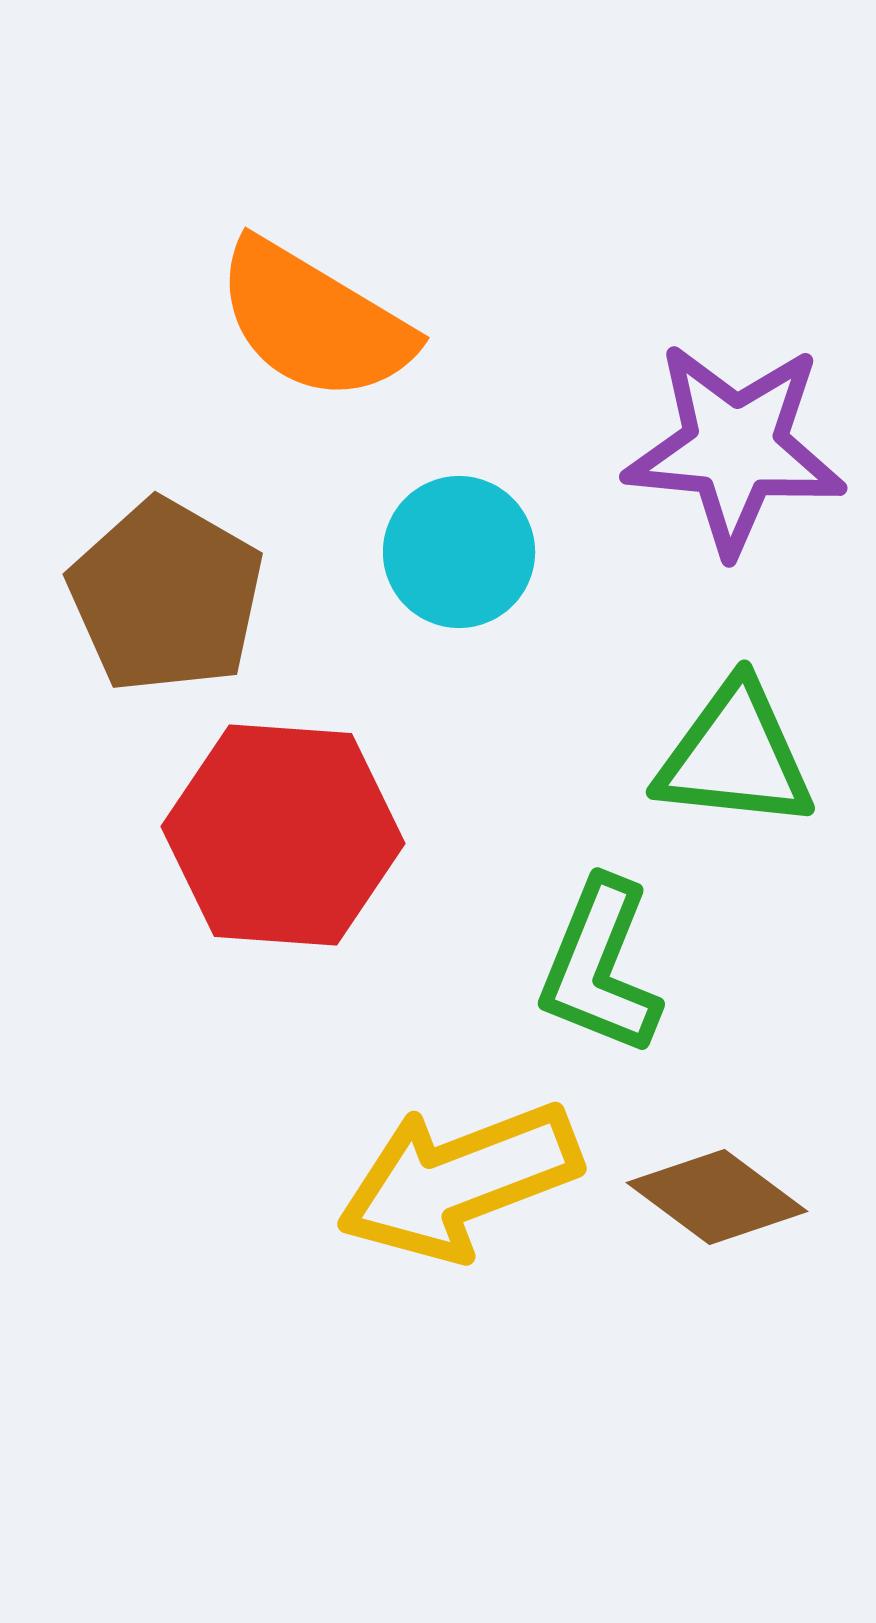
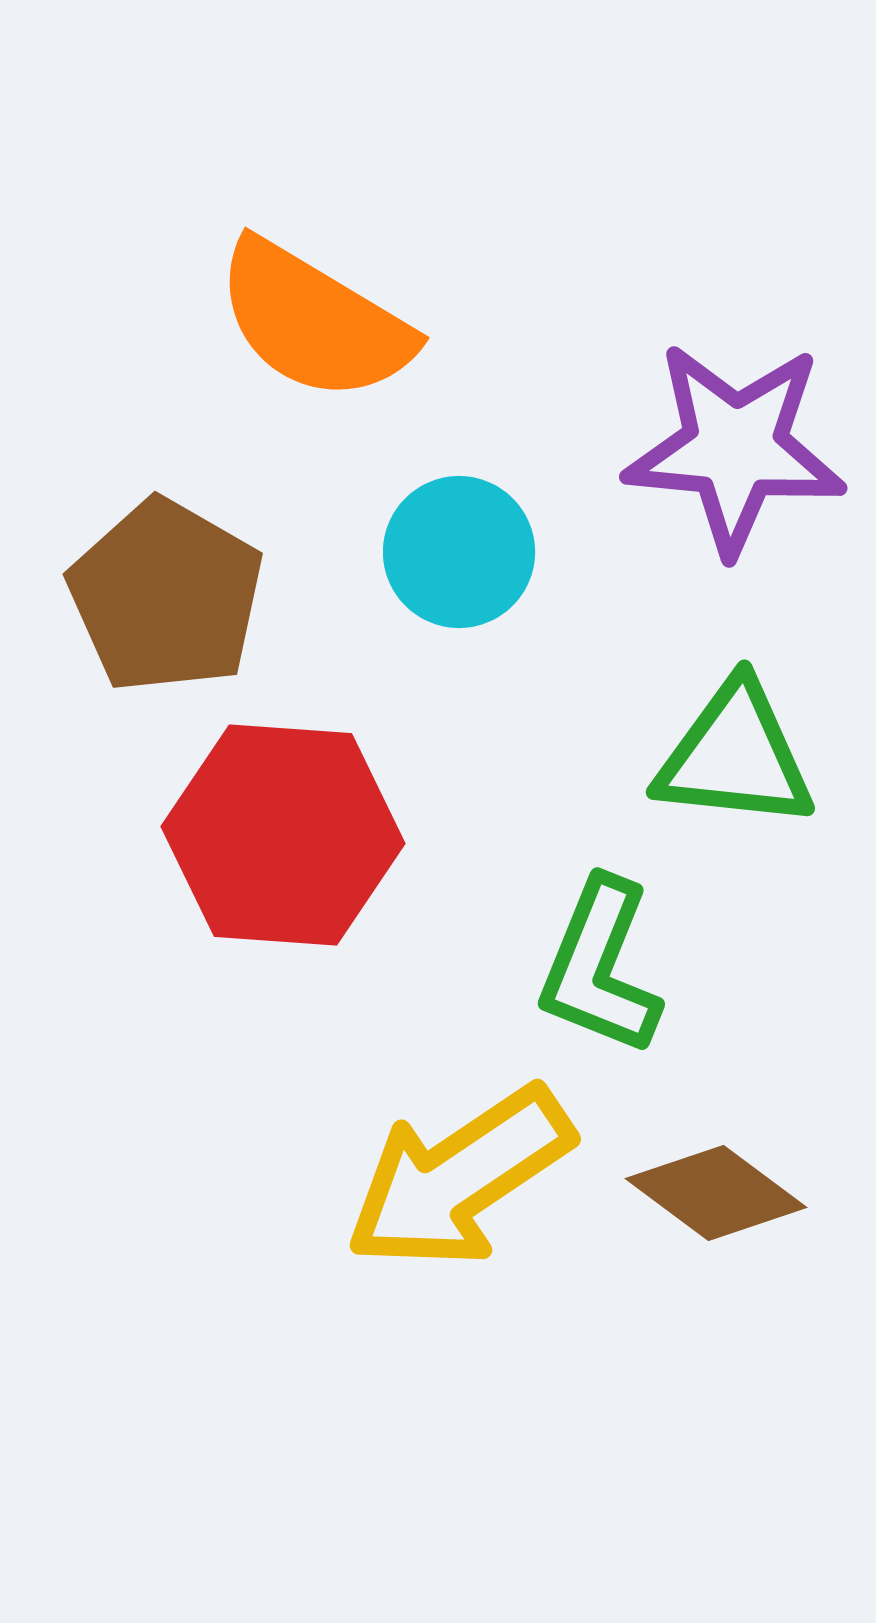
yellow arrow: moved 3 px up; rotated 13 degrees counterclockwise
brown diamond: moved 1 px left, 4 px up
